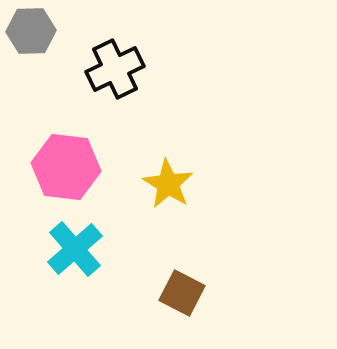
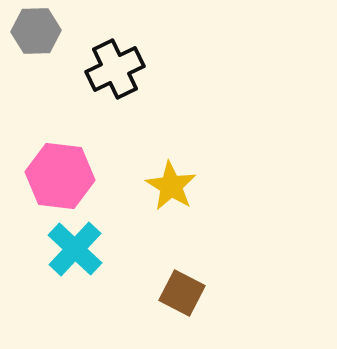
gray hexagon: moved 5 px right
pink hexagon: moved 6 px left, 9 px down
yellow star: moved 3 px right, 2 px down
cyan cross: rotated 6 degrees counterclockwise
